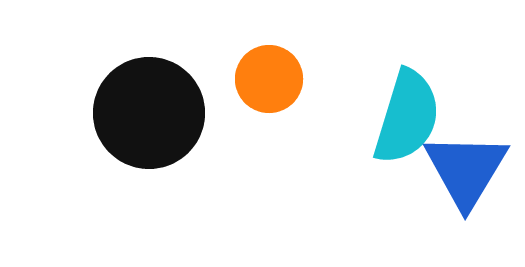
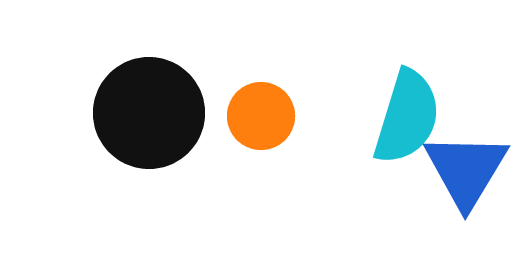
orange circle: moved 8 px left, 37 px down
